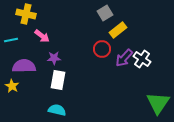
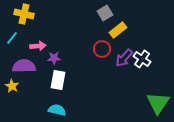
yellow cross: moved 2 px left
pink arrow: moved 4 px left, 10 px down; rotated 42 degrees counterclockwise
cyan line: moved 1 px right, 2 px up; rotated 40 degrees counterclockwise
